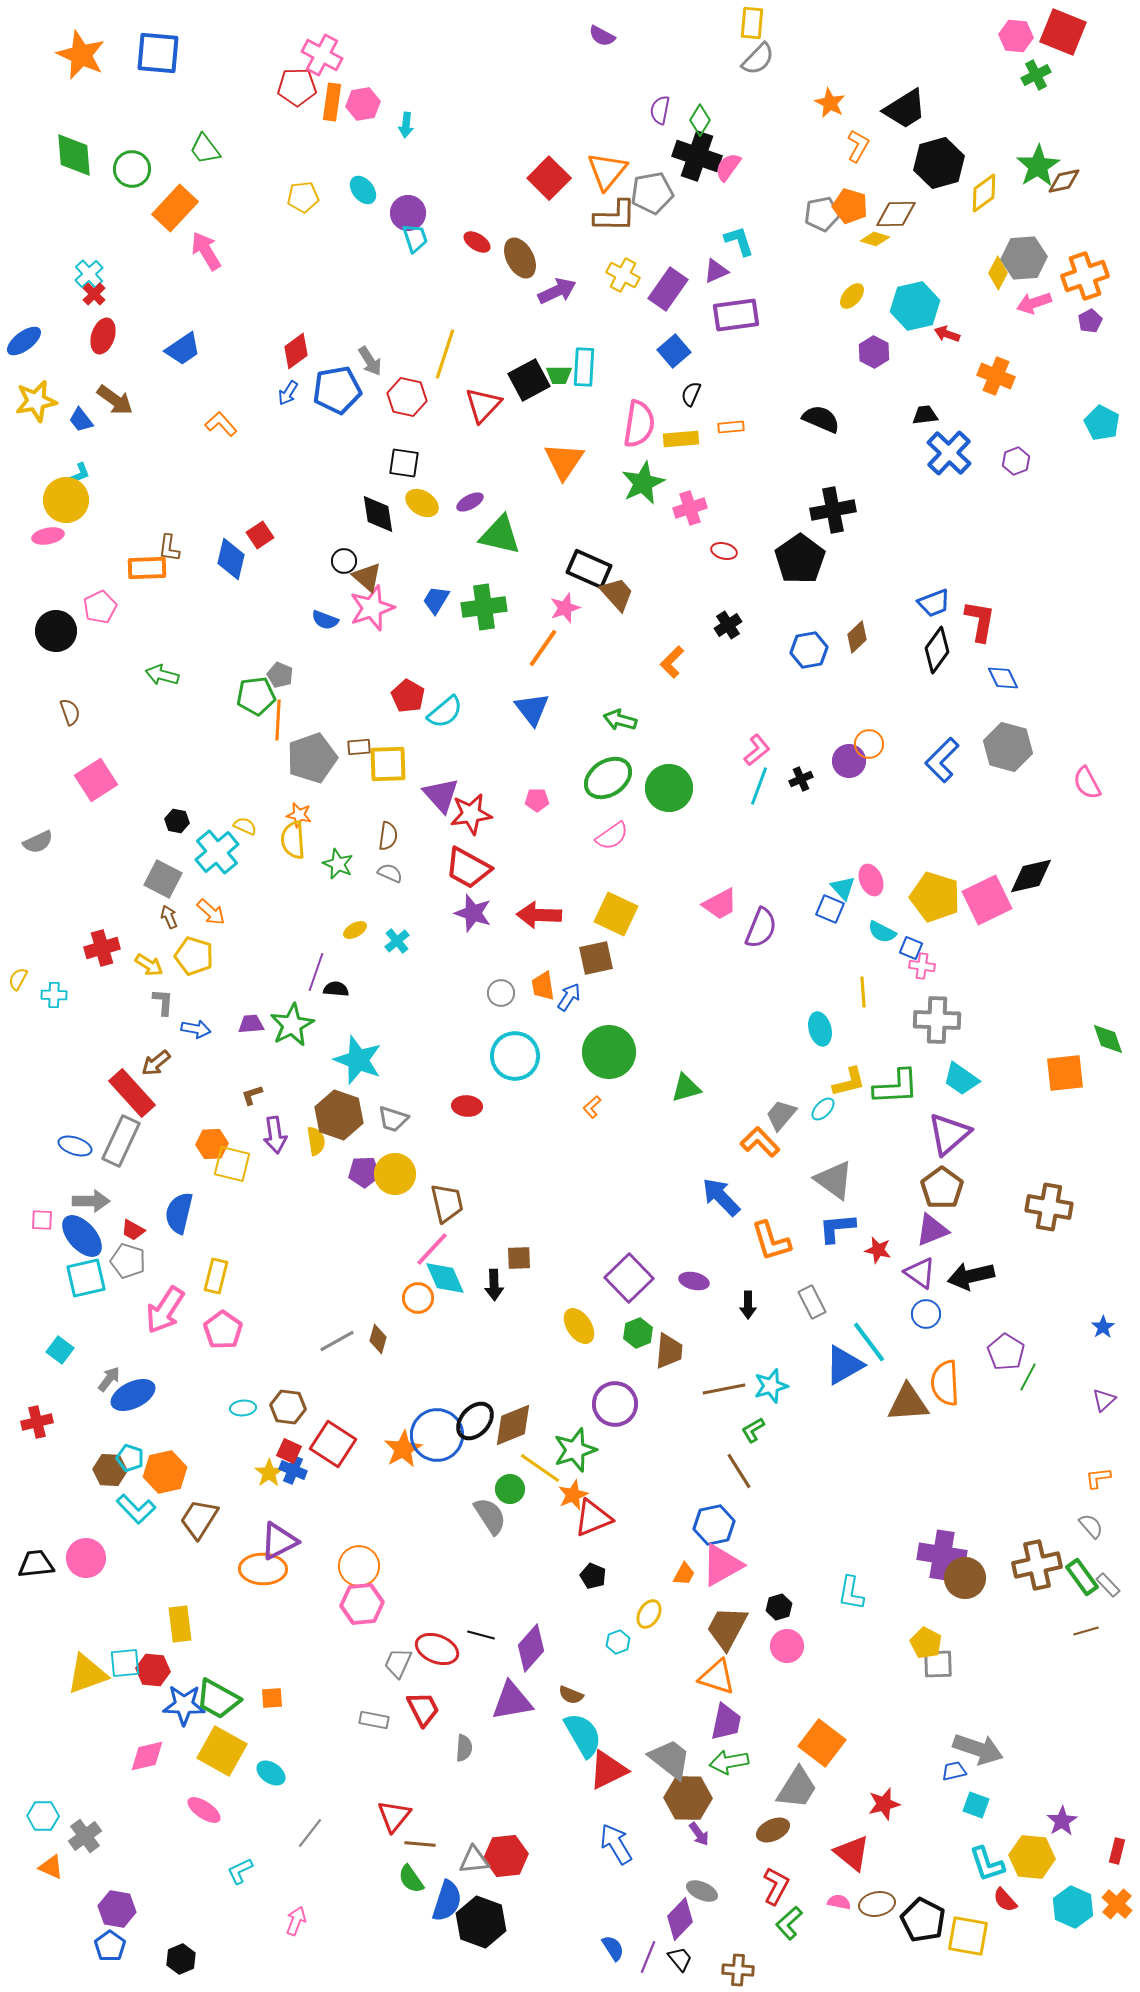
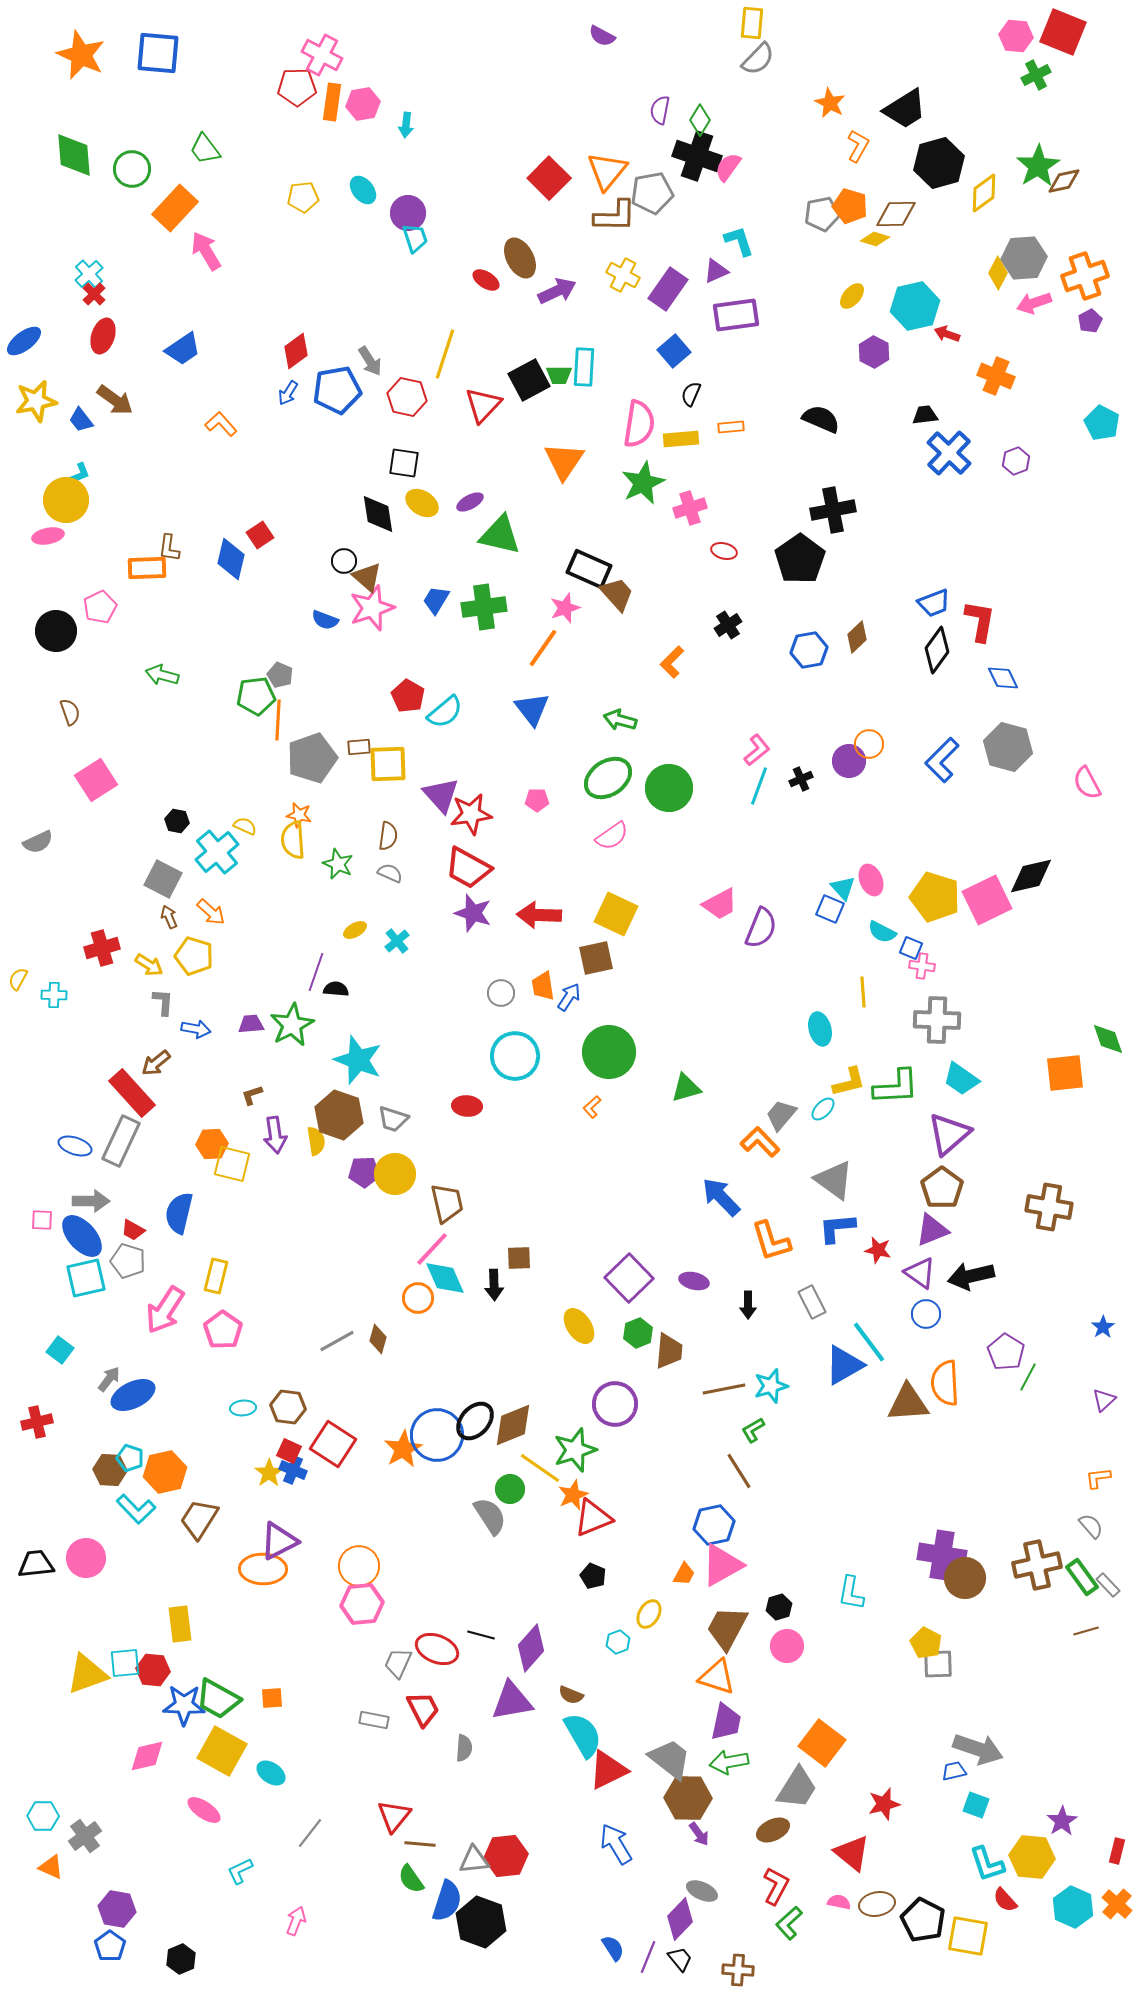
red ellipse at (477, 242): moved 9 px right, 38 px down
